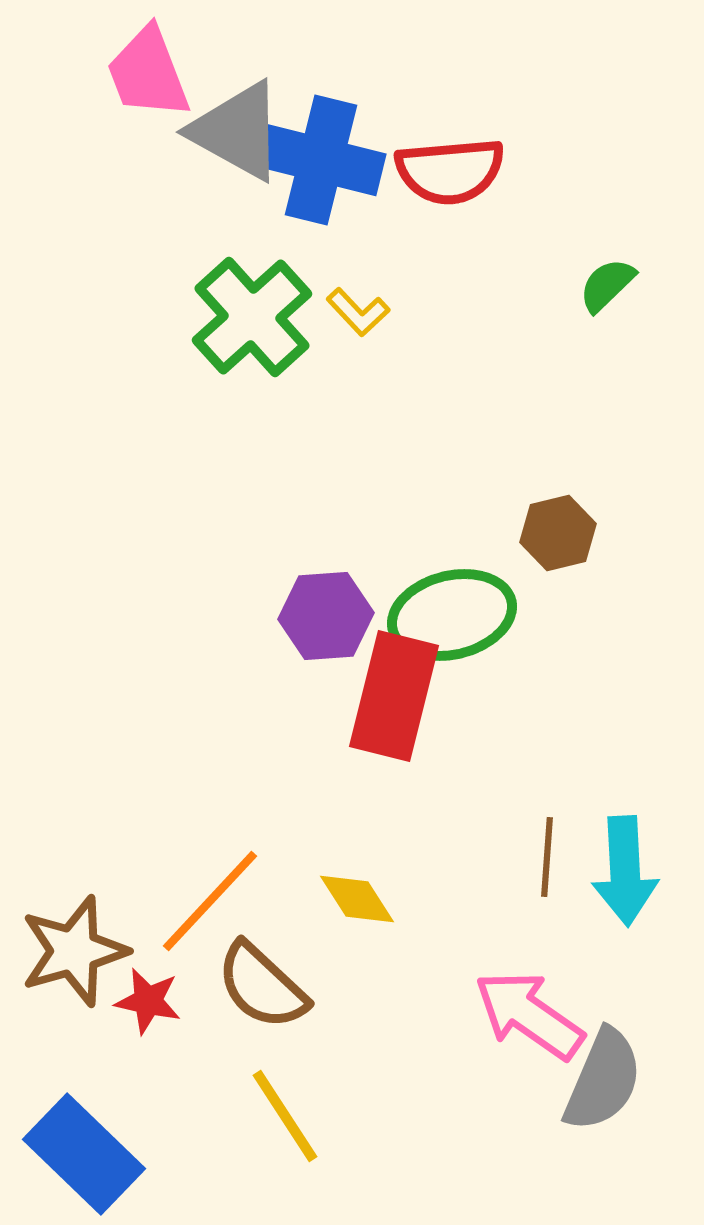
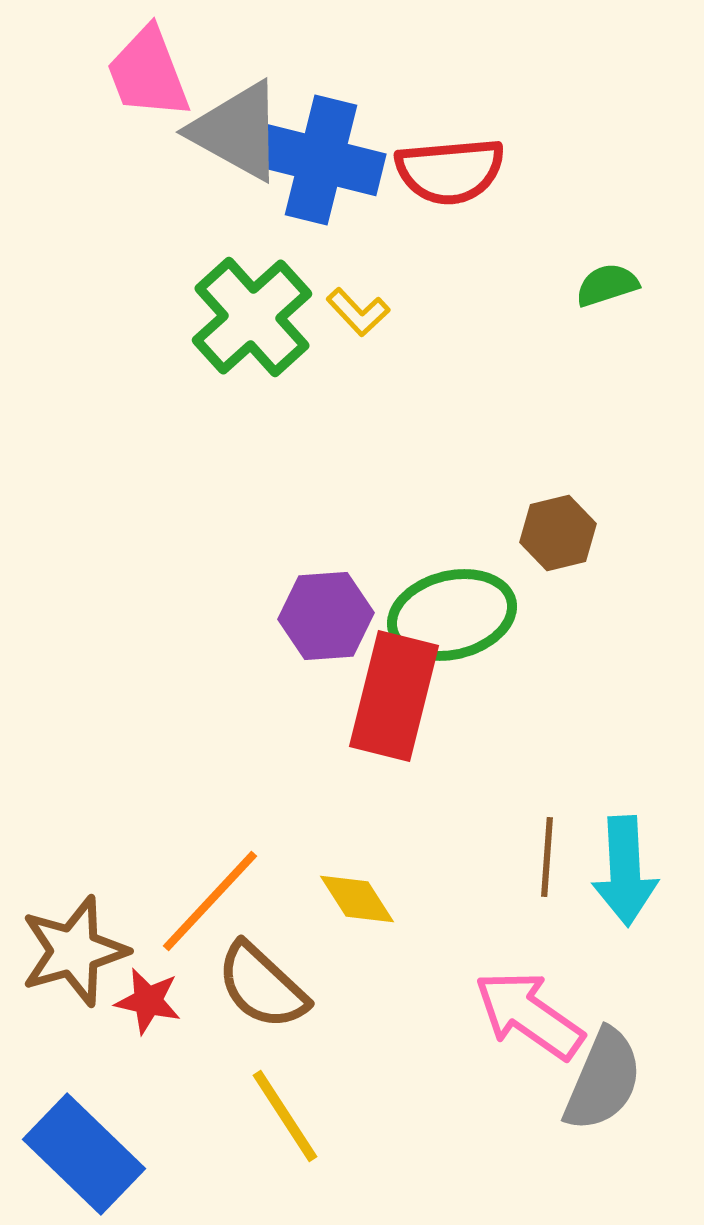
green semicircle: rotated 26 degrees clockwise
